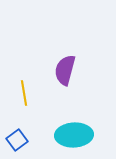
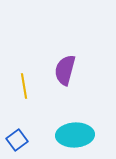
yellow line: moved 7 px up
cyan ellipse: moved 1 px right
